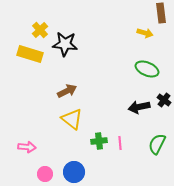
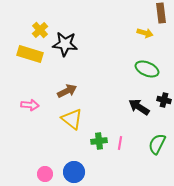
black cross: rotated 24 degrees counterclockwise
black arrow: rotated 45 degrees clockwise
pink line: rotated 16 degrees clockwise
pink arrow: moved 3 px right, 42 px up
